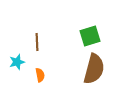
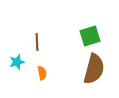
orange semicircle: moved 2 px right, 2 px up
